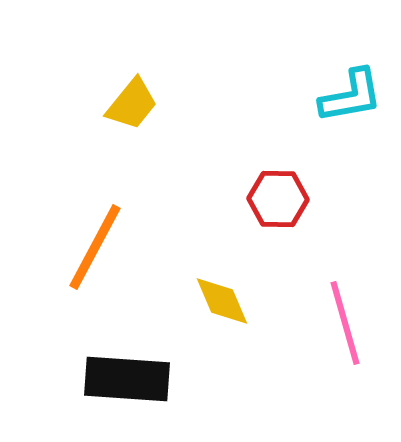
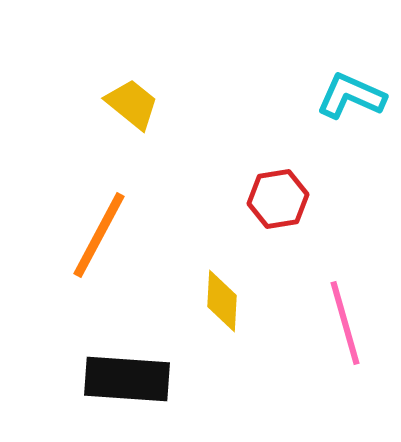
cyan L-shape: rotated 146 degrees counterclockwise
yellow trapezoid: rotated 90 degrees counterclockwise
red hexagon: rotated 10 degrees counterclockwise
orange line: moved 4 px right, 12 px up
yellow diamond: rotated 26 degrees clockwise
